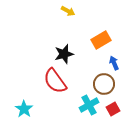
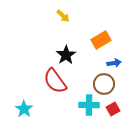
yellow arrow: moved 5 px left, 5 px down; rotated 16 degrees clockwise
black star: moved 2 px right, 1 px down; rotated 18 degrees counterclockwise
blue arrow: rotated 104 degrees clockwise
cyan cross: rotated 30 degrees clockwise
